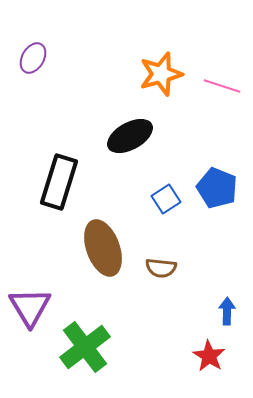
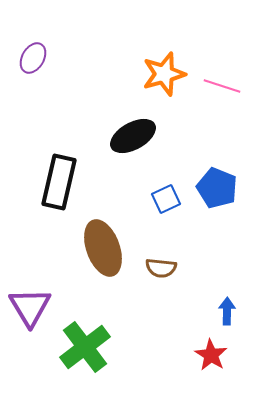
orange star: moved 3 px right
black ellipse: moved 3 px right
black rectangle: rotated 4 degrees counterclockwise
blue square: rotated 8 degrees clockwise
red star: moved 2 px right, 1 px up
